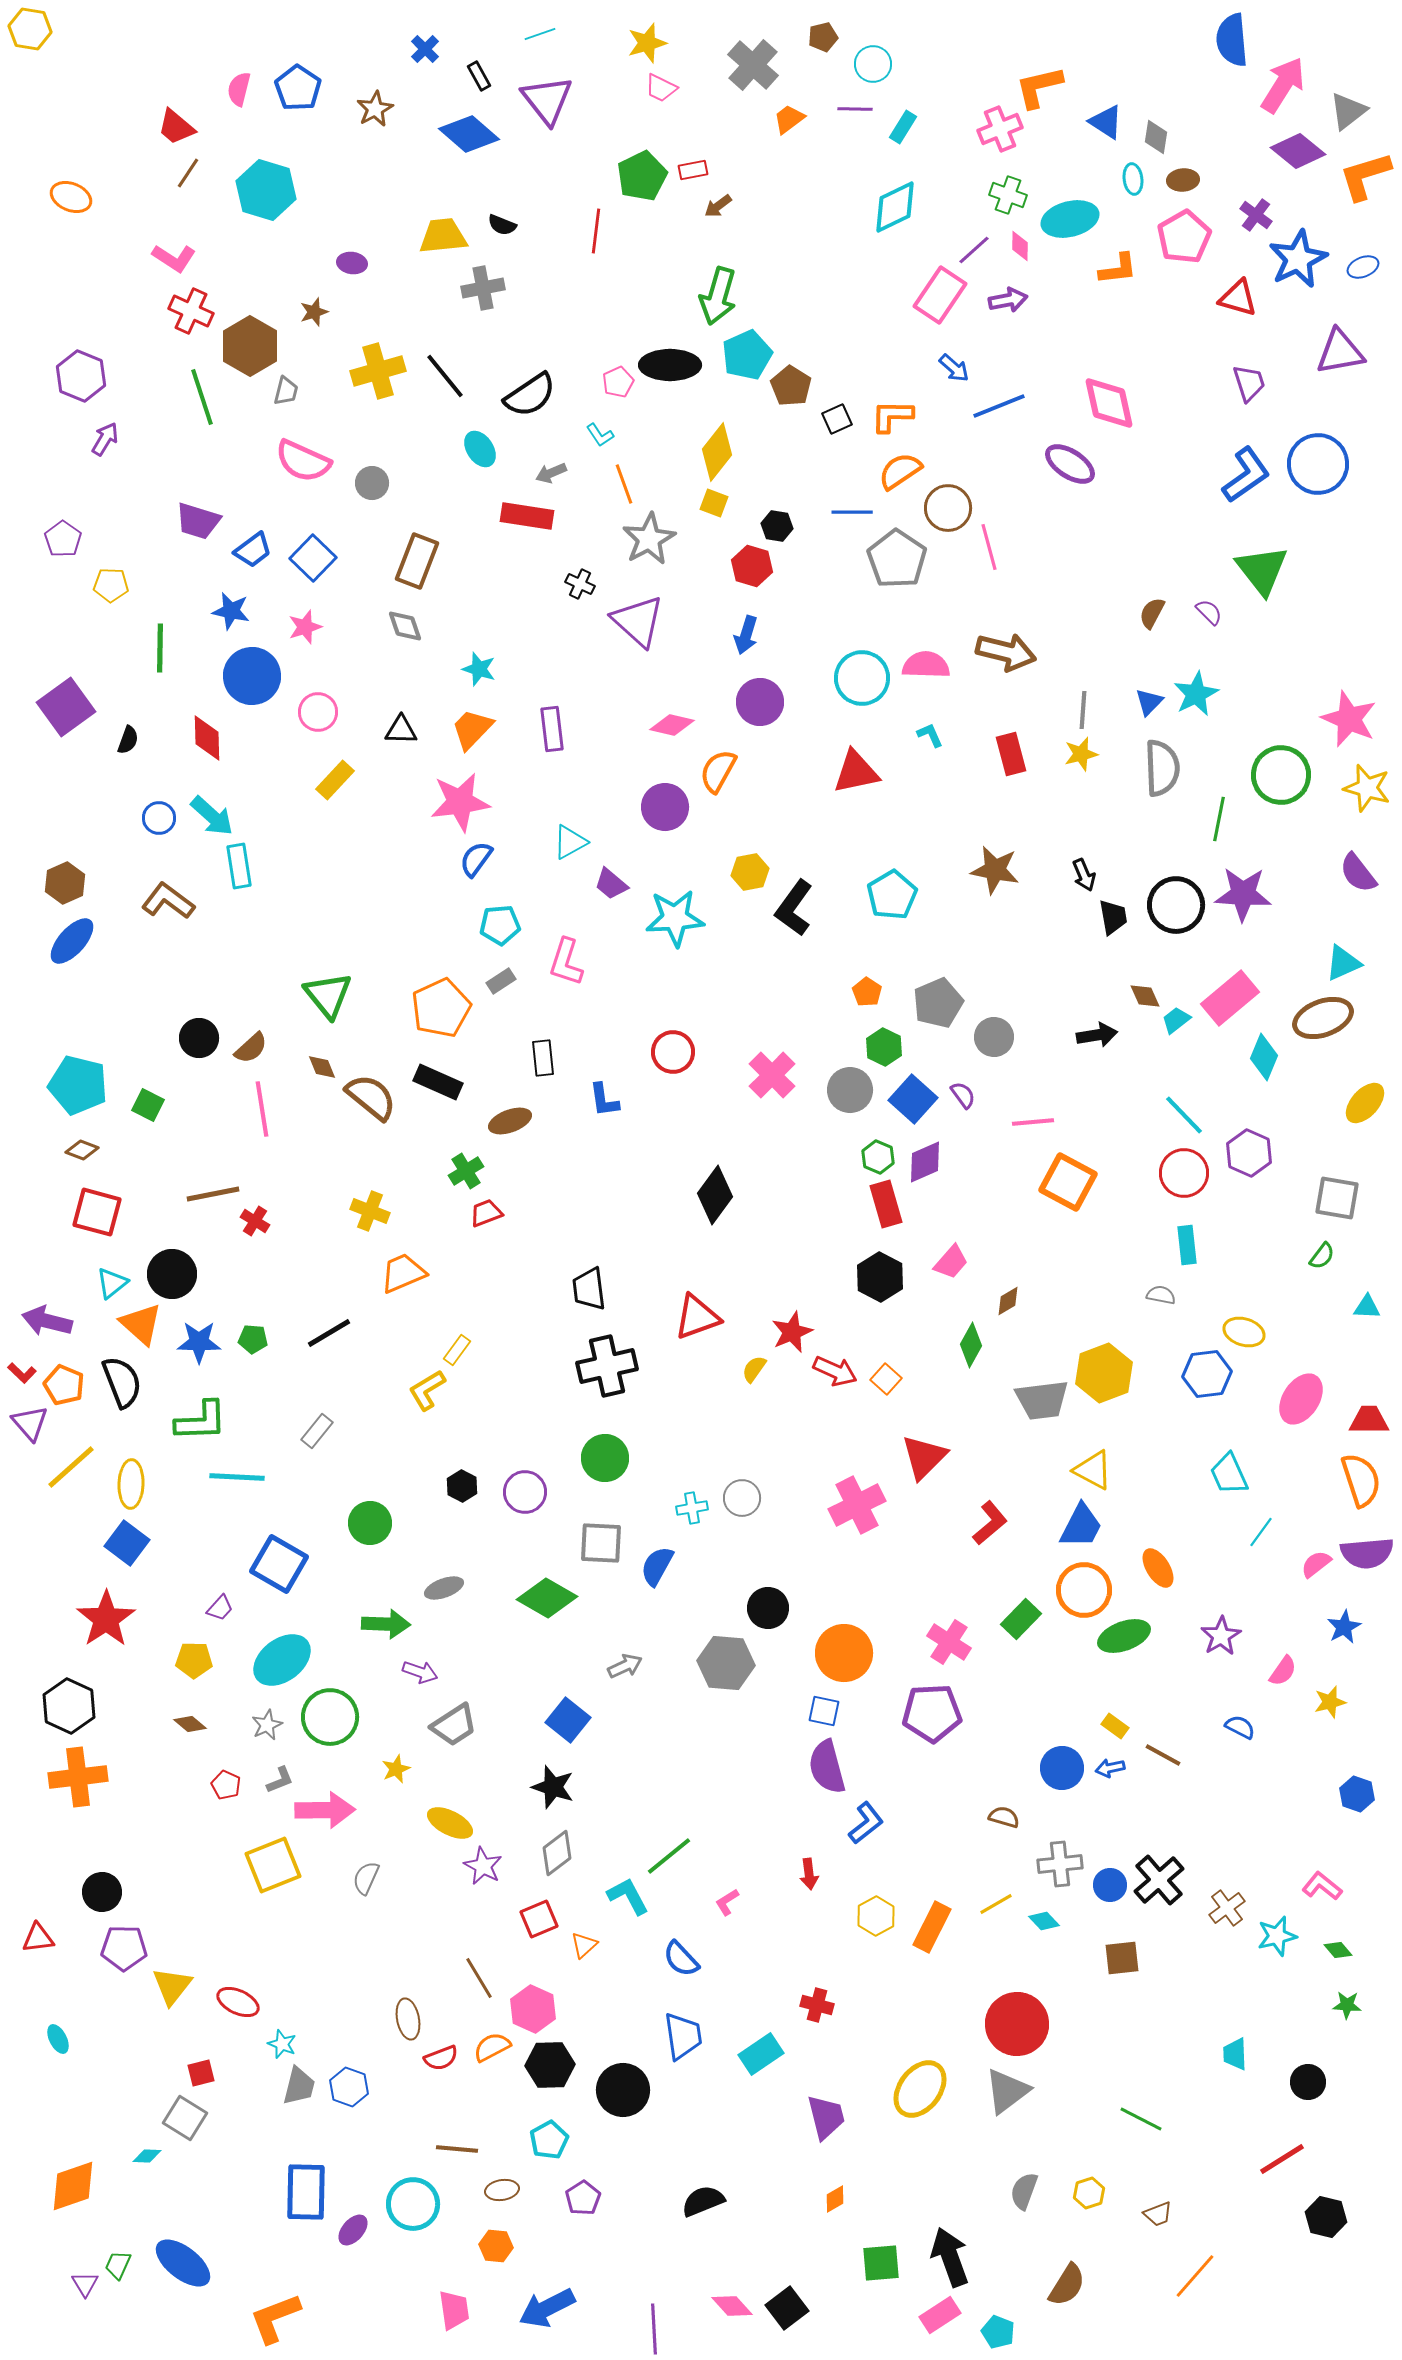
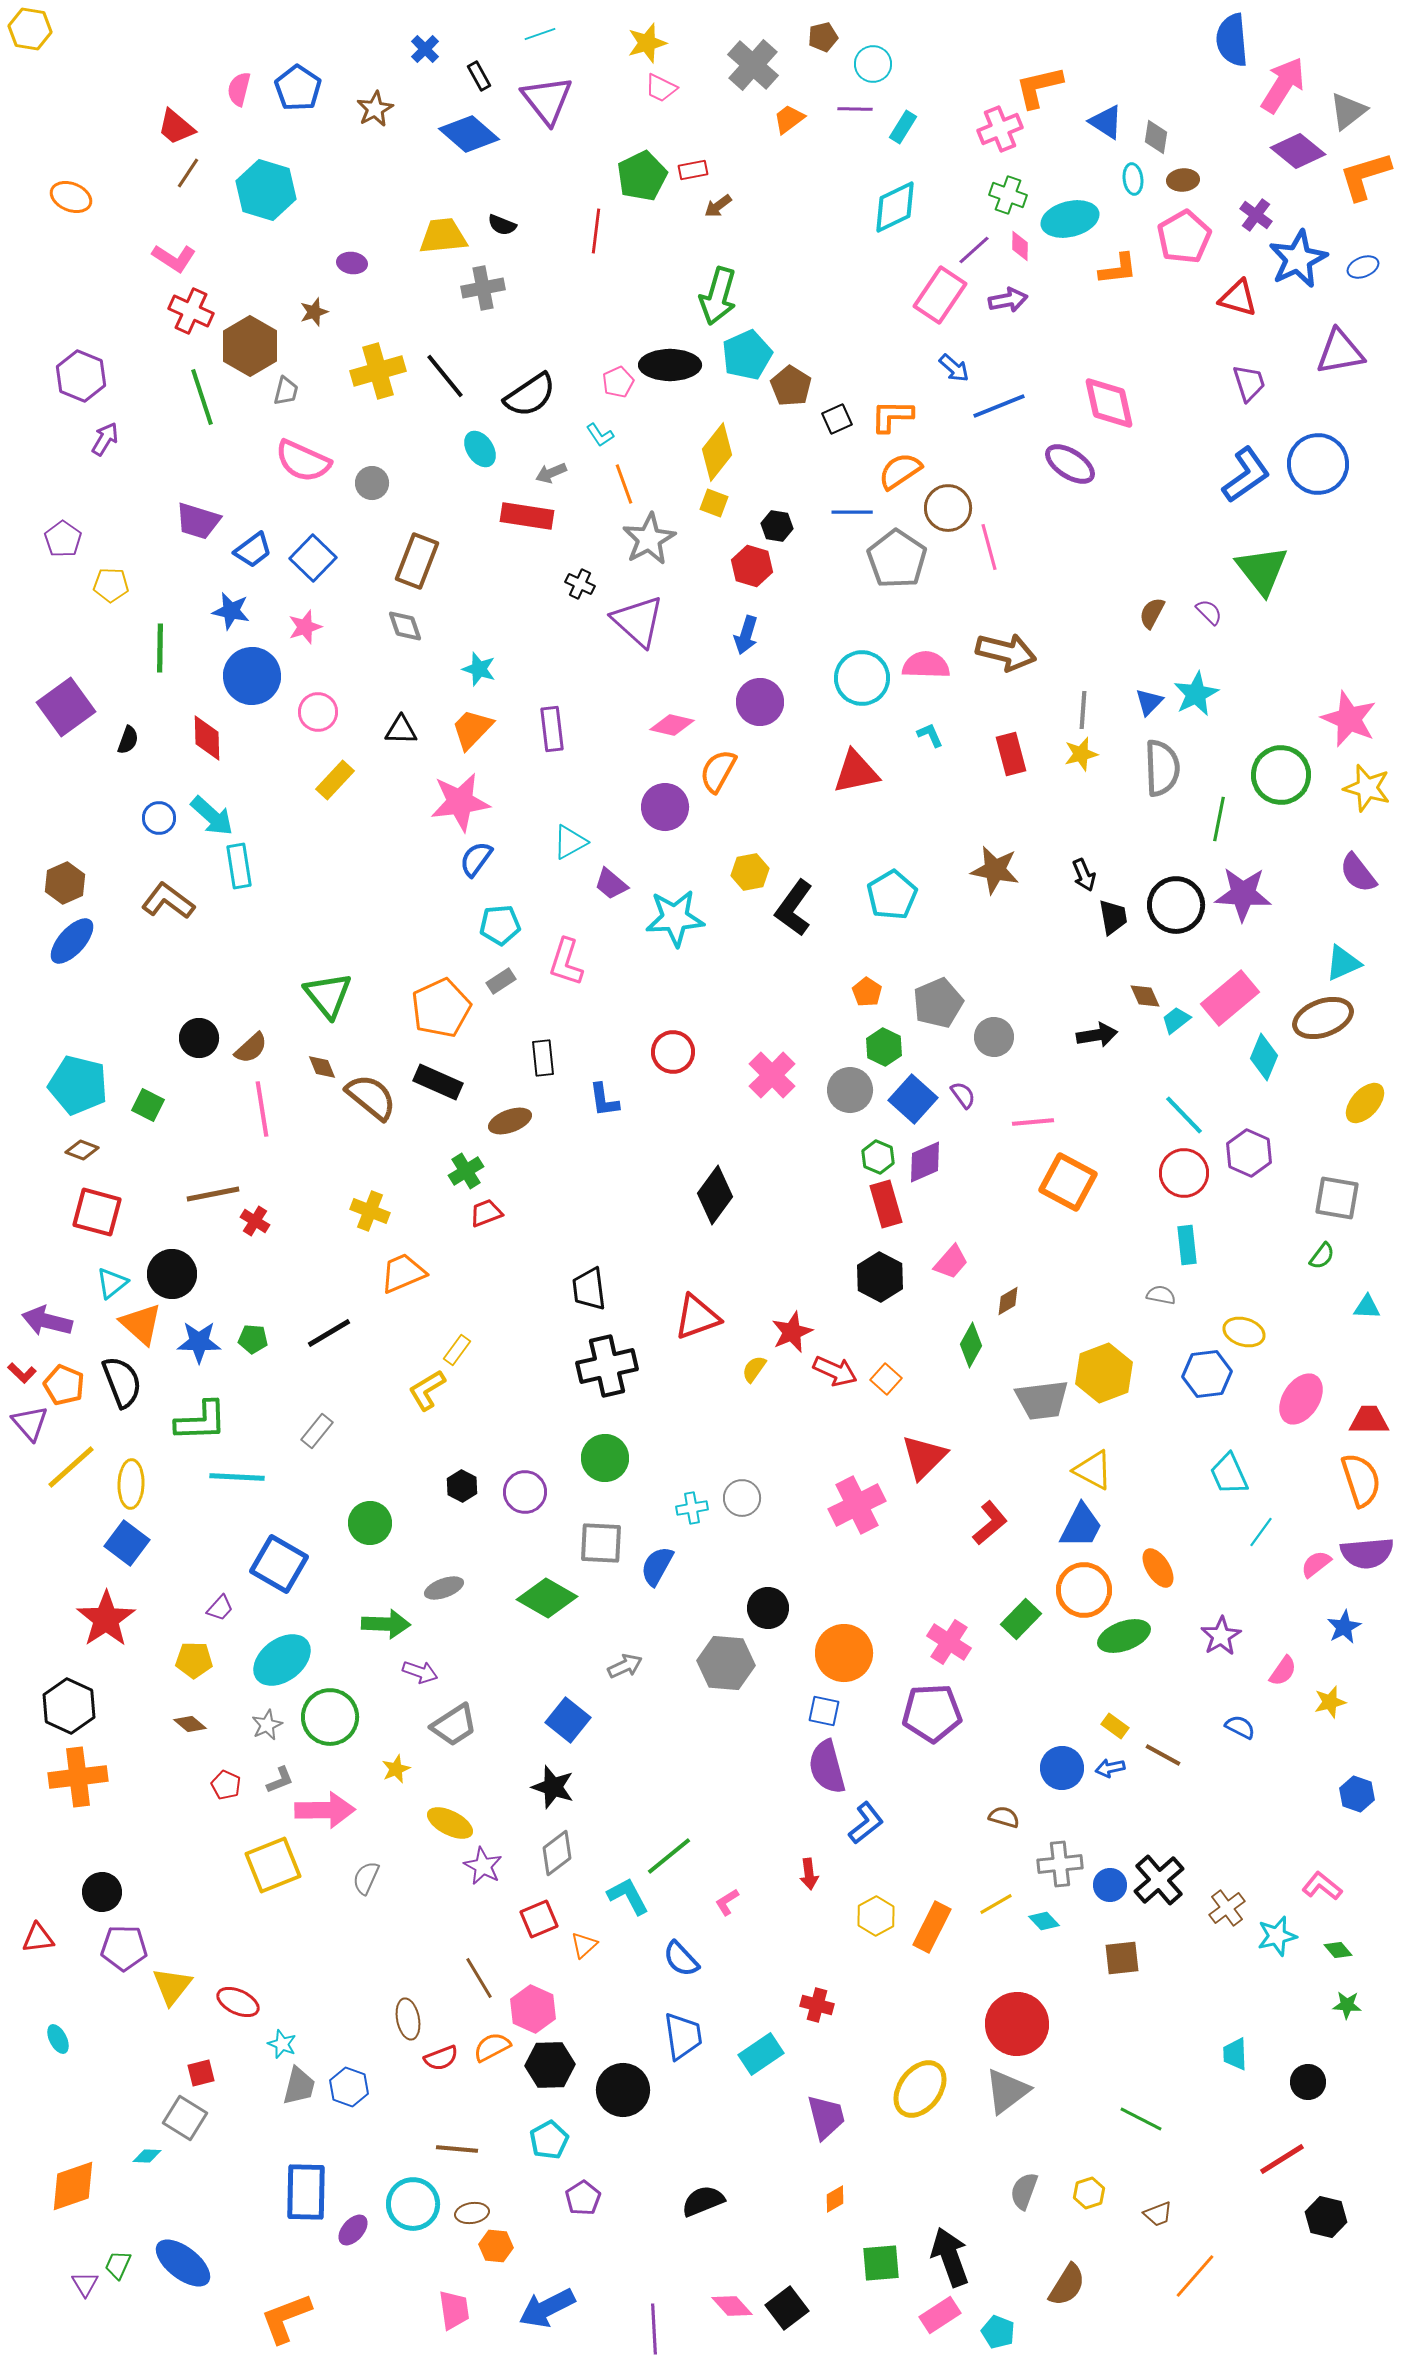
brown ellipse at (502, 2190): moved 30 px left, 23 px down
orange L-shape at (275, 2318): moved 11 px right
